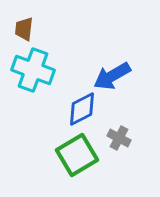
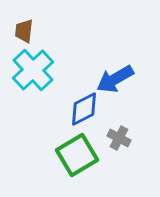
brown trapezoid: moved 2 px down
cyan cross: rotated 27 degrees clockwise
blue arrow: moved 3 px right, 3 px down
blue diamond: moved 2 px right
